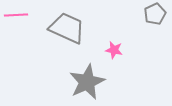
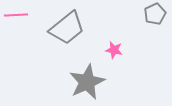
gray trapezoid: rotated 117 degrees clockwise
